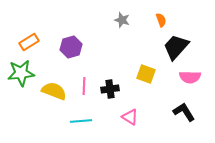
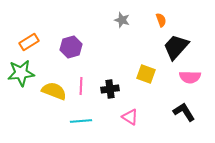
pink line: moved 3 px left
